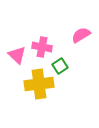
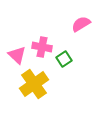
pink semicircle: moved 11 px up
green square: moved 4 px right, 7 px up
yellow cross: moved 5 px left; rotated 28 degrees counterclockwise
